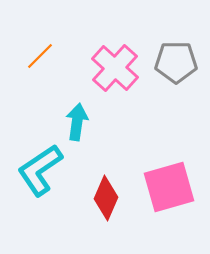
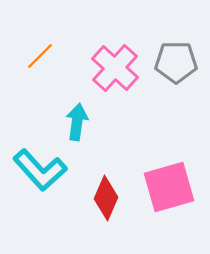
cyan L-shape: rotated 98 degrees counterclockwise
